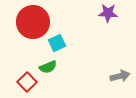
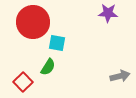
cyan square: rotated 36 degrees clockwise
green semicircle: rotated 36 degrees counterclockwise
red square: moved 4 px left
